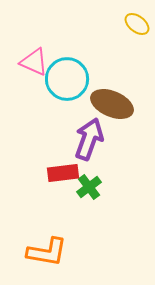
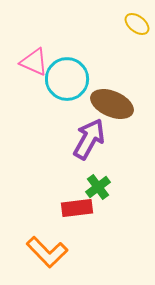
purple arrow: rotated 9 degrees clockwise
red rectangle: moved 14 px right, 35 px down
green cross: moved 9 px right
orange L-shape: rotated 36 degrees clockwise
